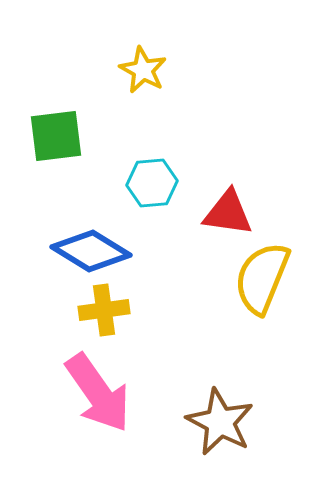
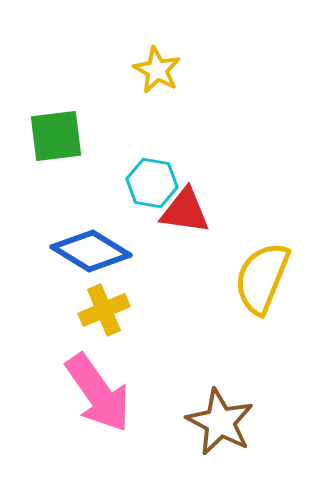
yellow star: moved 14 px right
cyan hexagon: rotated 15 degrees clockwise
red triangle: moved 43 px left, 2 px up
yellow cross: rotated 15 degrees counterclockwise
